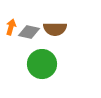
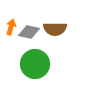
green circle: moved 7 px left
